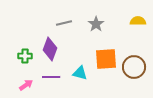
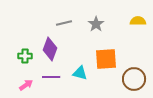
brown circle: moved 12 px down
